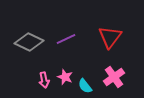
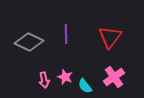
purple line: moved 5 px up; rotated 66 degrees counterclockwise
